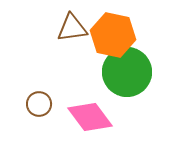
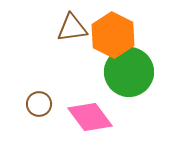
orange hexagon: rotated 15 degrees clockwise
green circle: moved 2 px right
